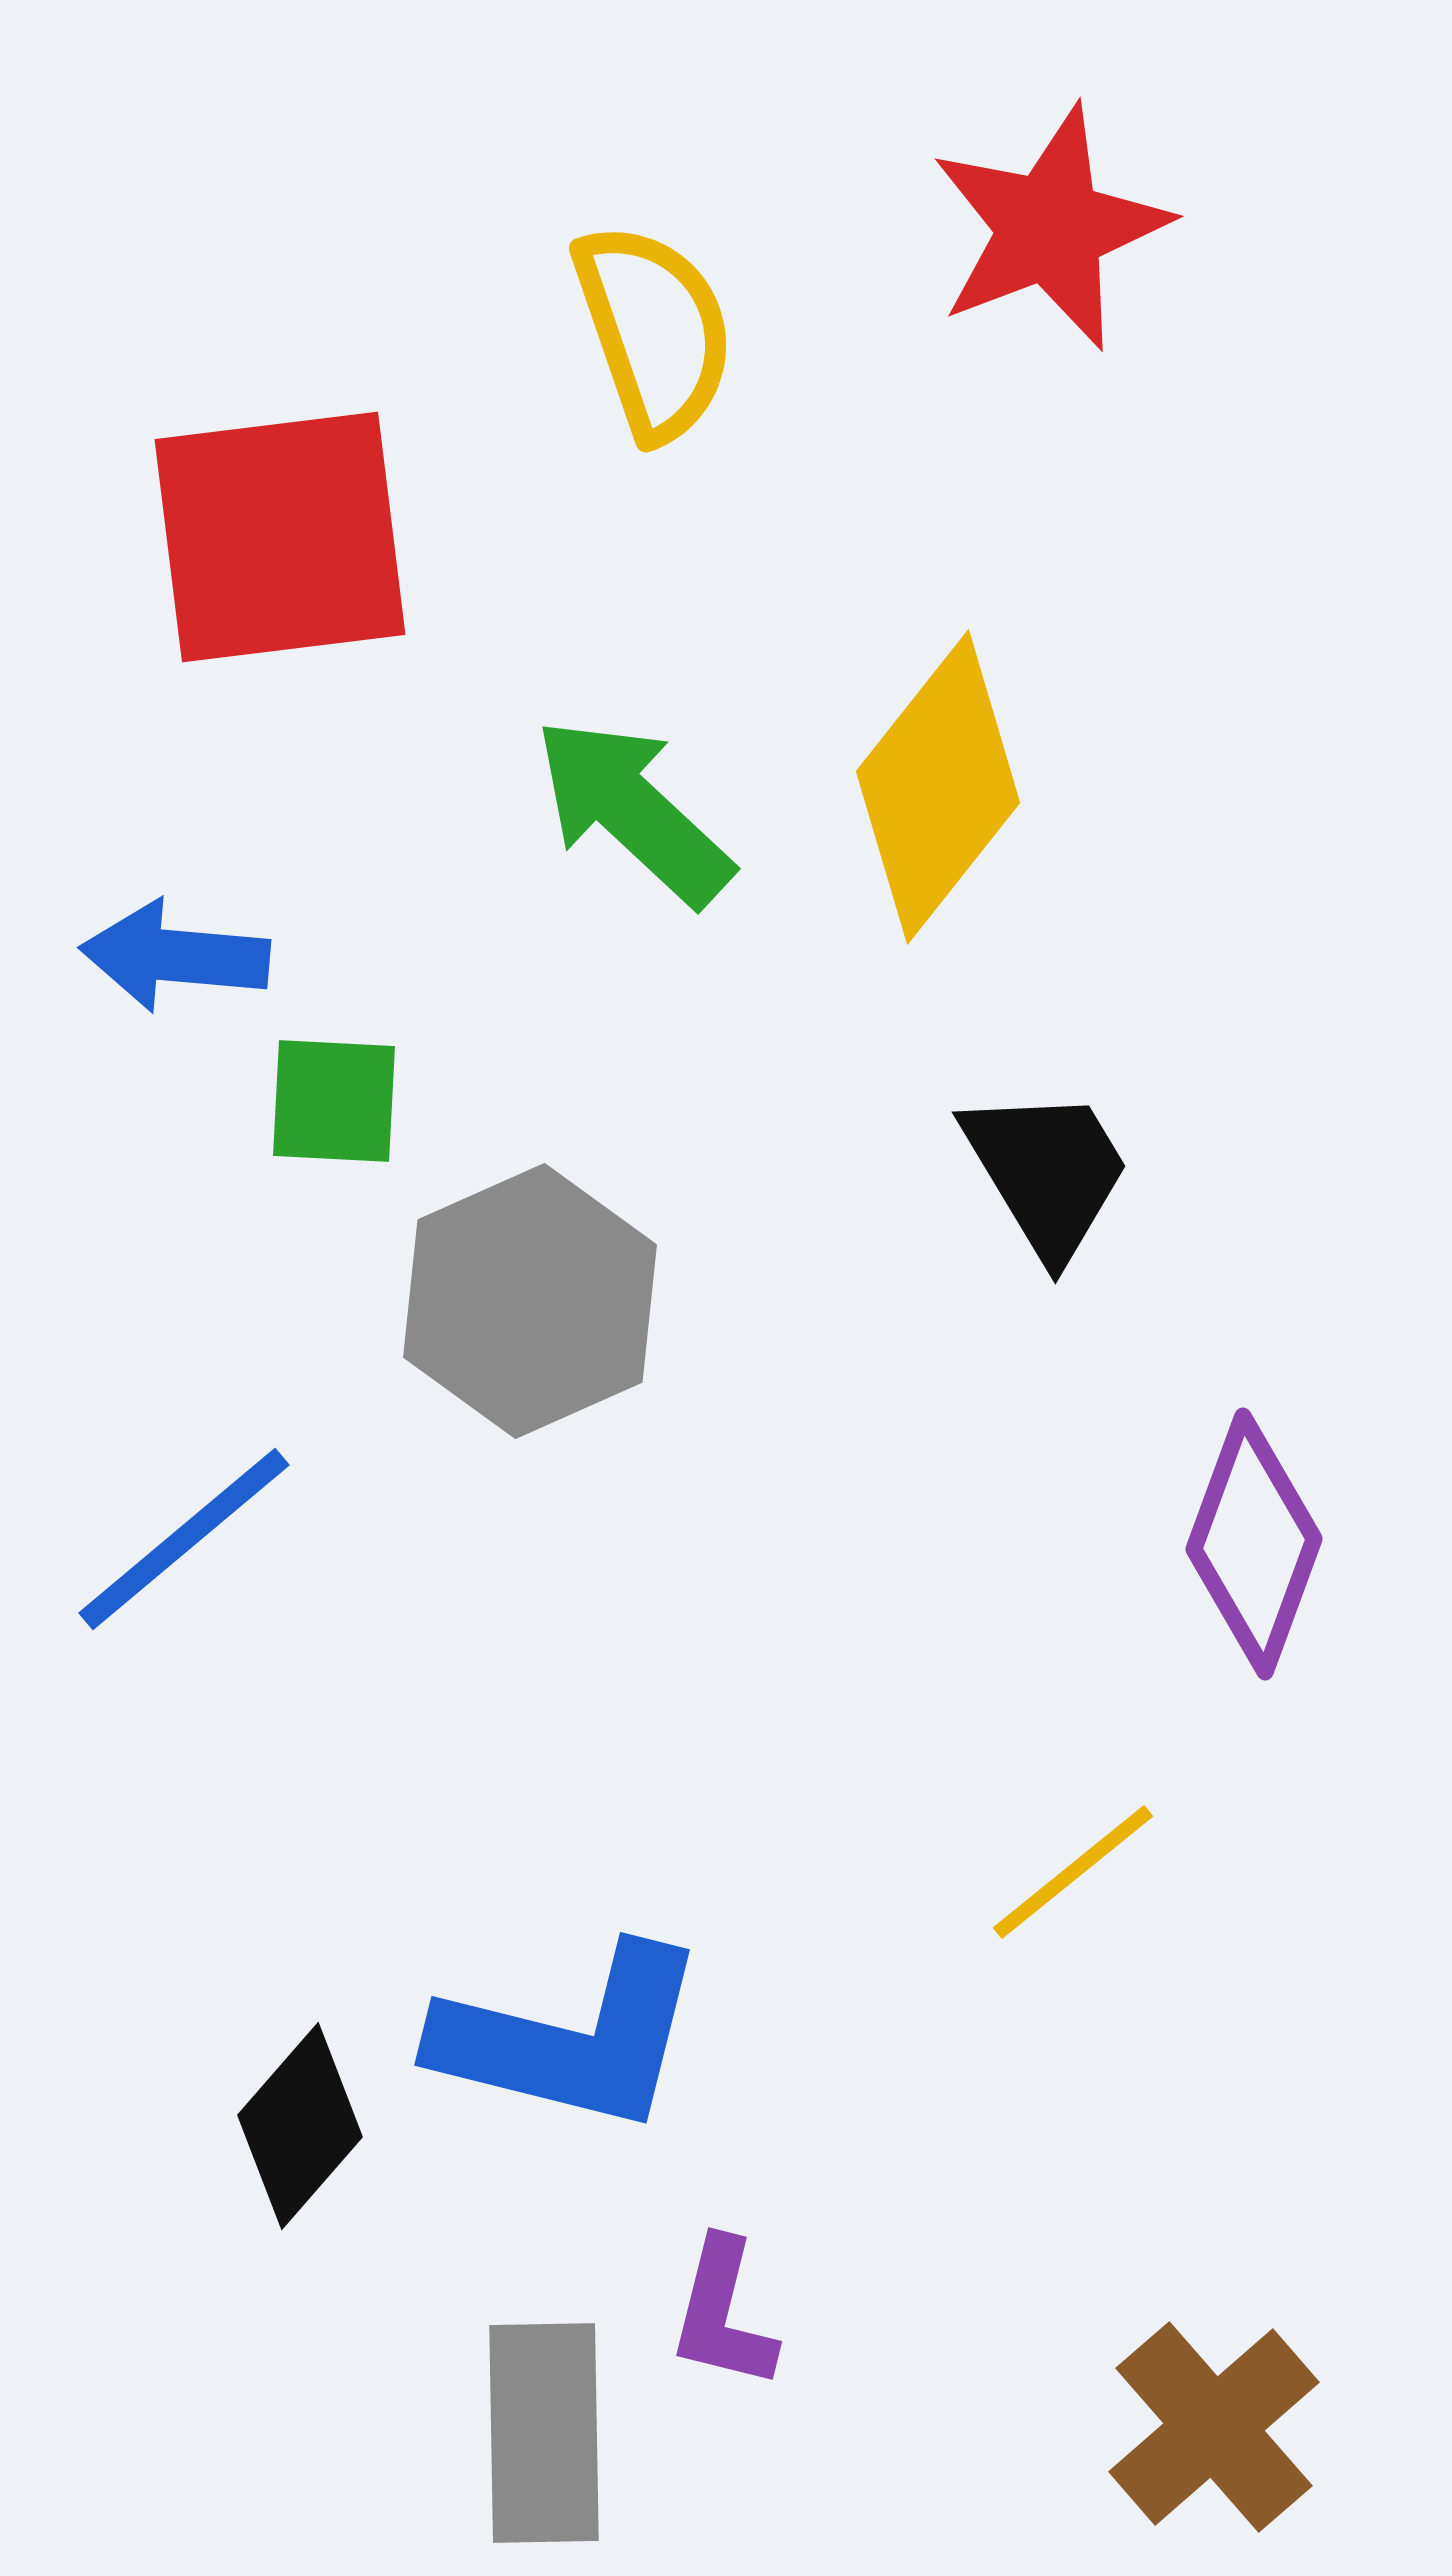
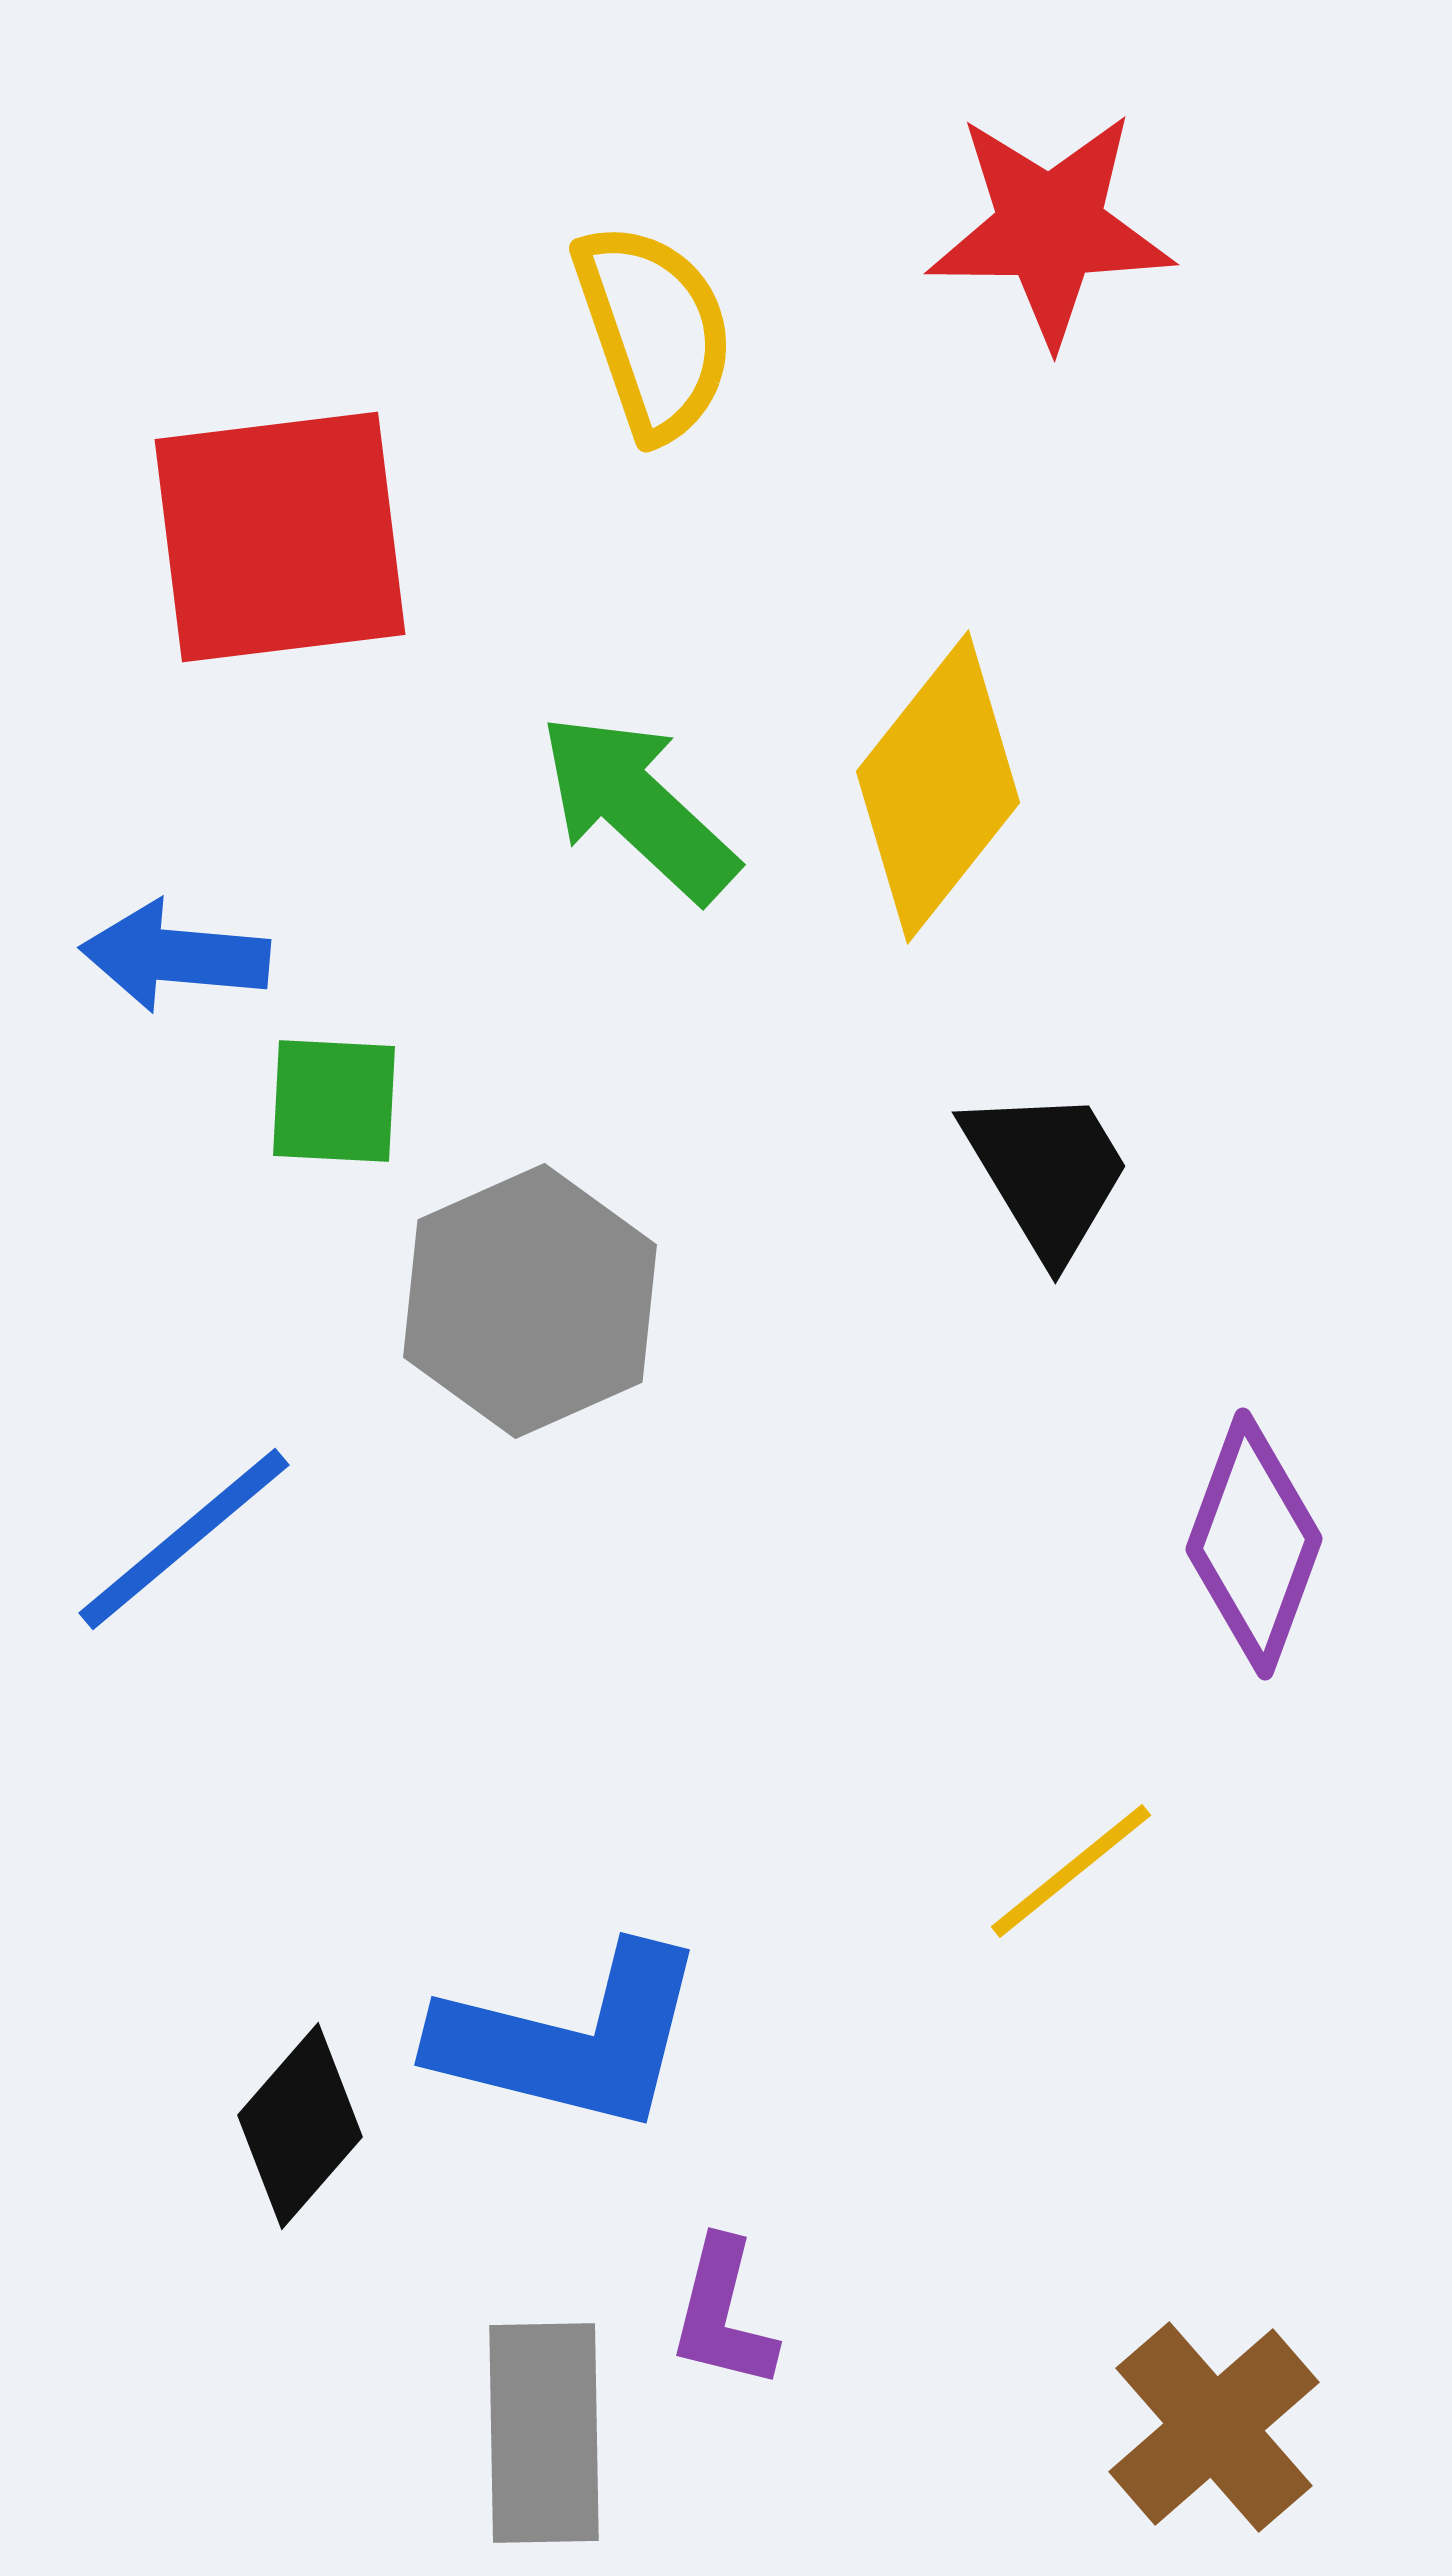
red star: rotated 21 degrees clockwise
green arrow: moved 5 px right, 4 px up
yellow line: moved 2 px left, 1 px up
